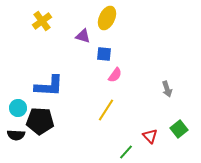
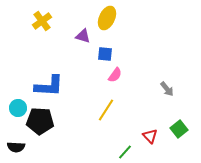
blue square: moved 1 px right
gray arrow: rotated 21 degrees counterclockwise
black semicircle: moved 12 px down
green line: moved 1 px left
